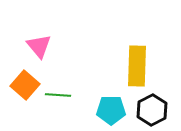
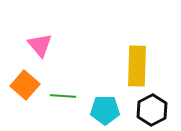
pink triangle: moved 1 px right, 1 px up
green line: moved 5 px right, 1 px down
cyan pentagon: moved 6 px left
